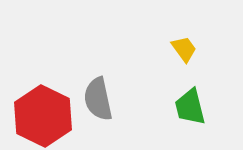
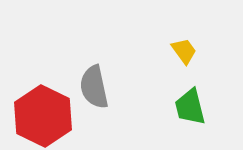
yellow trapezoid: moved 2 px down
gray semicircle: moved 4 px left, 12 px up
